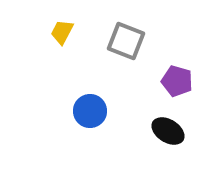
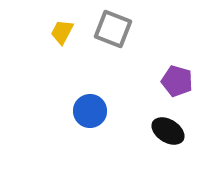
gray square: moved 13 px left, 12 px up
